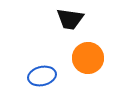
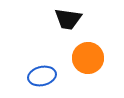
black trapezoid: moved 2 px left
